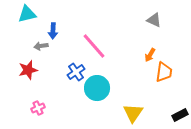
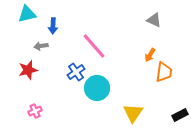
blue arrow: moved 5 px up
pink cross: moved 3 px left, 3 px down
